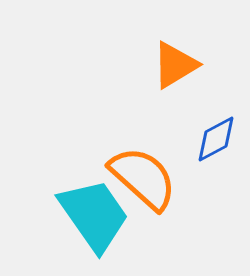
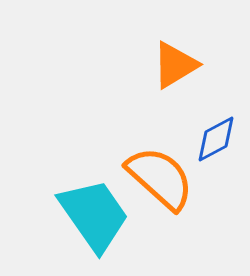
orange semicircle: moved 17 px right
